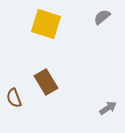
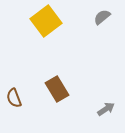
yellow square: moved 3 px up; rotated 36 degrees clockwise
brown rectangle: moved 11 px right, 7 px down
gray arrow: moved 2 px left, 1 px down
